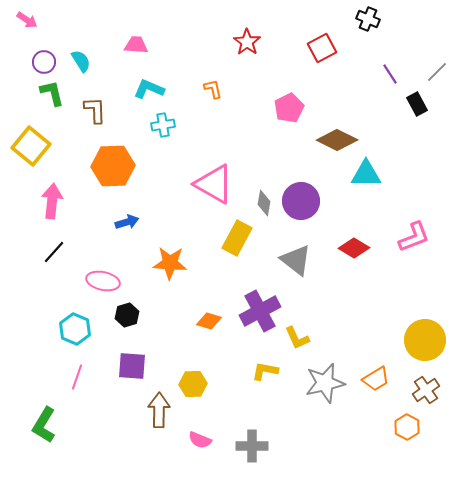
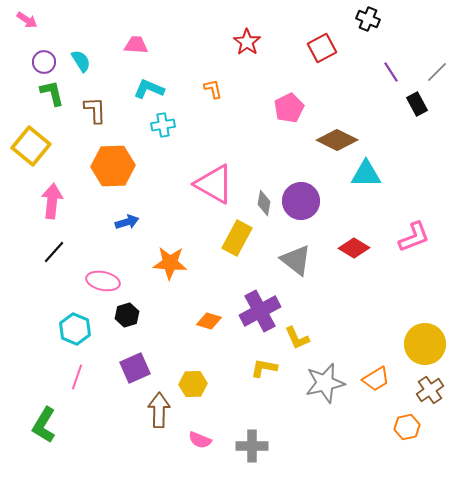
purple line at (390, 74): moved 1 px right, 2 px up
yellow circle at (425, 340): moved 4 px down
purple square at (132, 366): moved 3 px right, 2 px down; rotated 28 degrees counterclockwise
yellow L-shape at (265, 371): moved 1 px left, 3 px up
brown cross at (426, 390): moved 4 px right
orange hexagon at (407, 427): rotated 20 degrees clockwise
